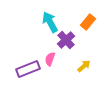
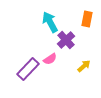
orange rectangle: moved 1 px left, 3 px up; rotated 28 degrees counterclockwise
pink semicircle: rotated 144 degrees counterclockwise
purple rectangle: rotated 25 degrees counterclockwise
